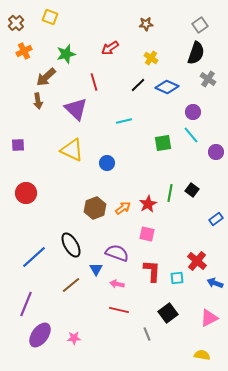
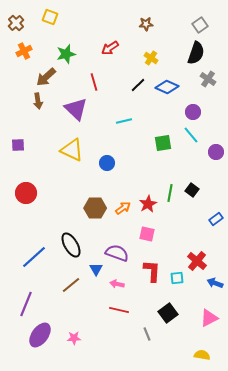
brown hexagon at (95, 208): rotated 20 degrees clockwise
